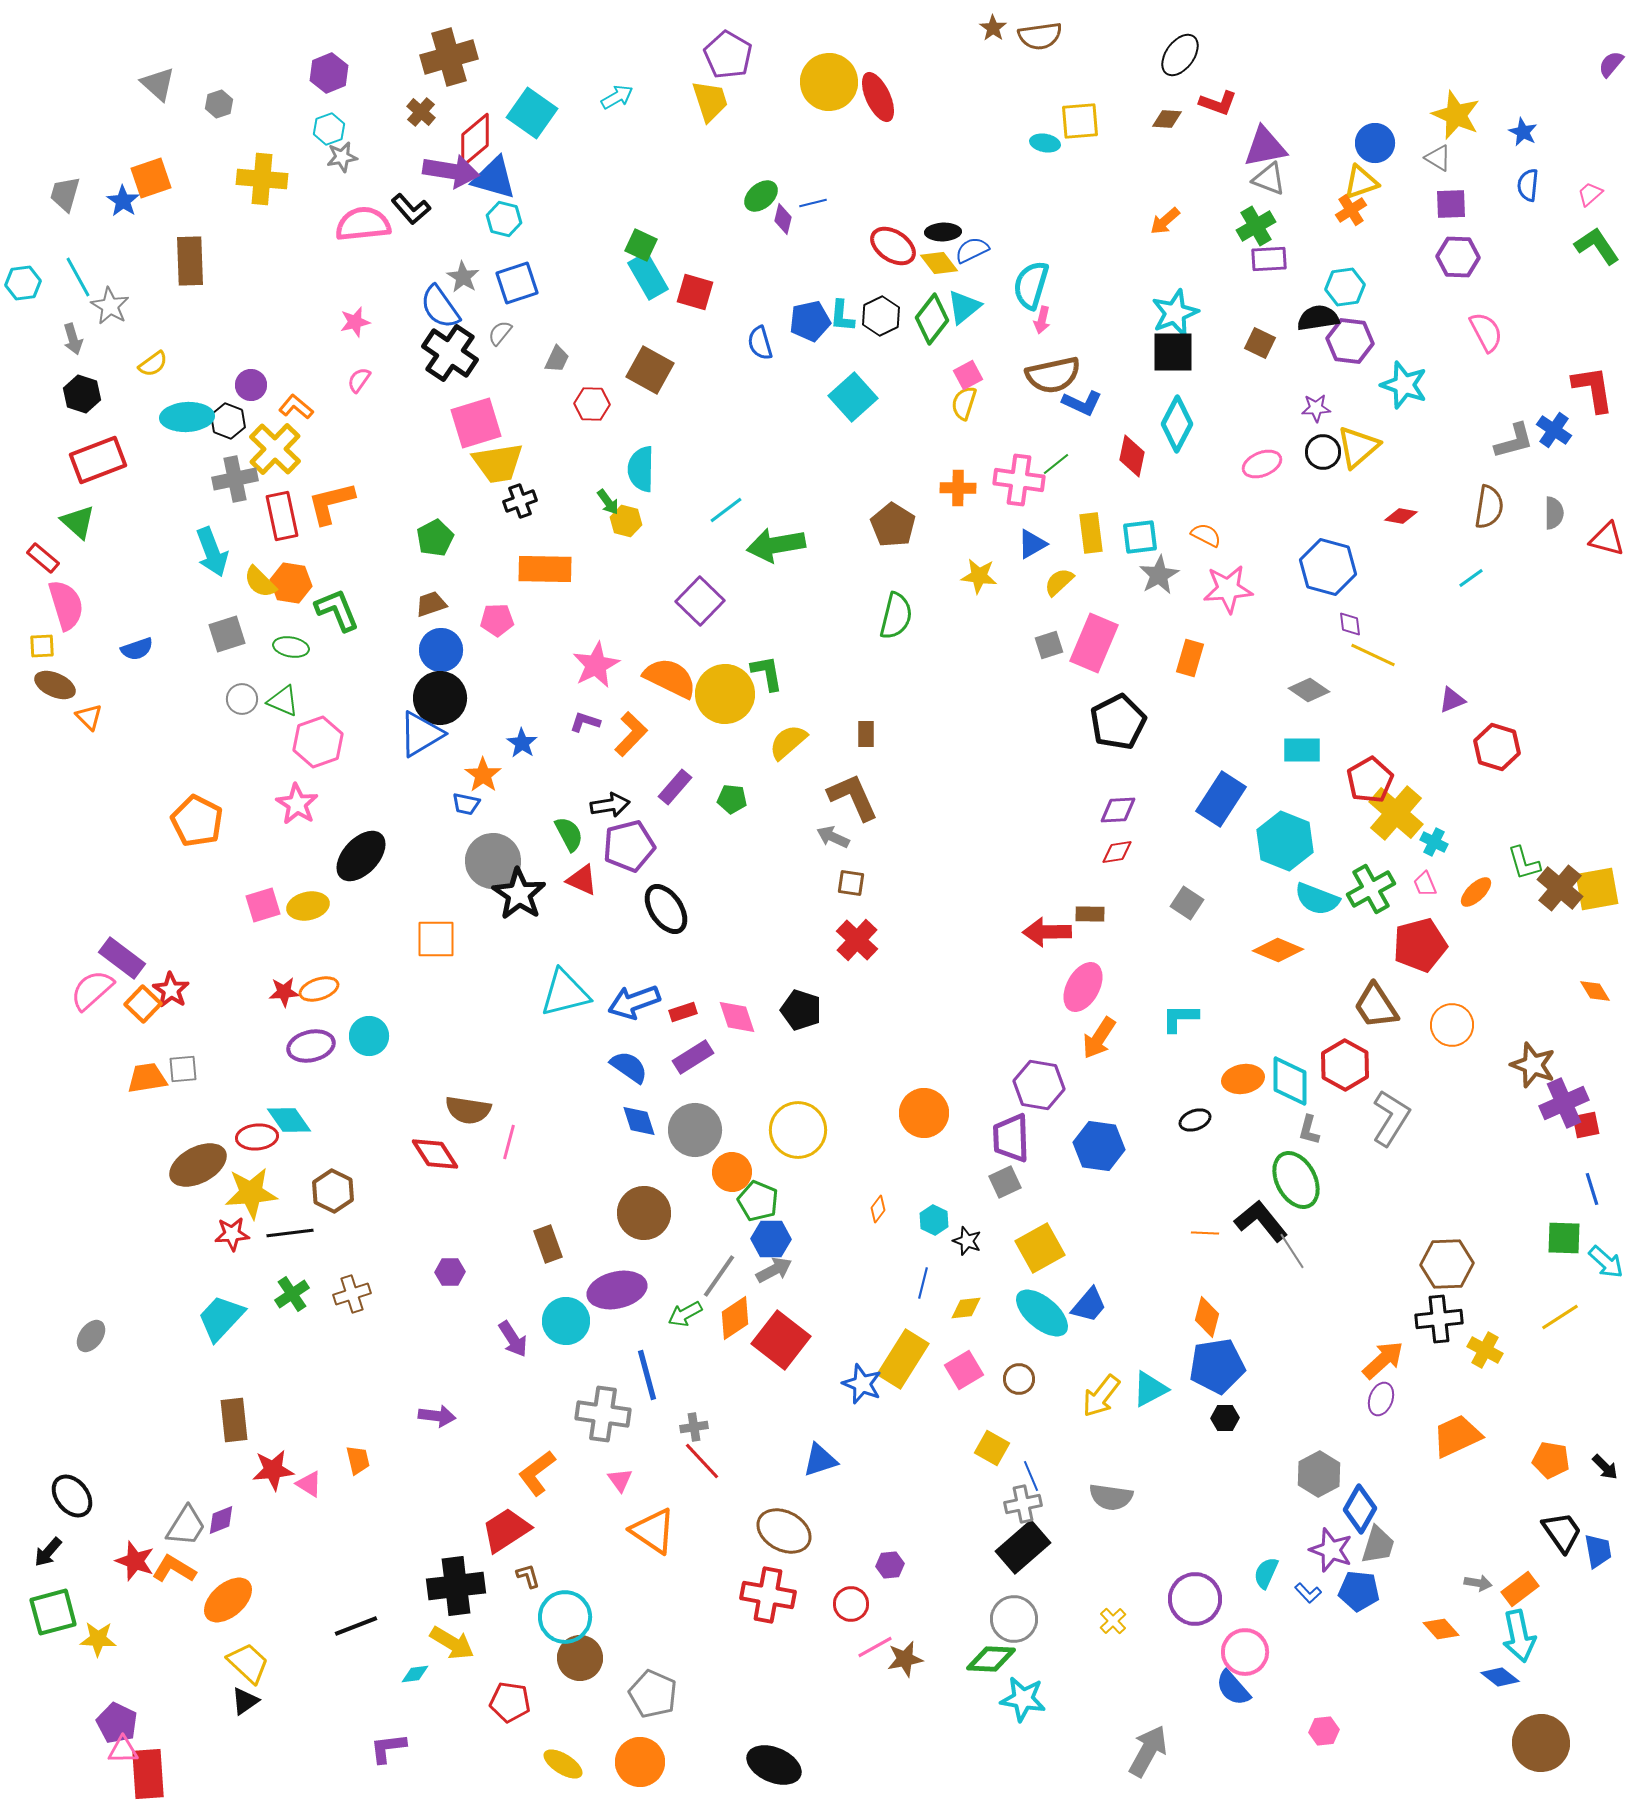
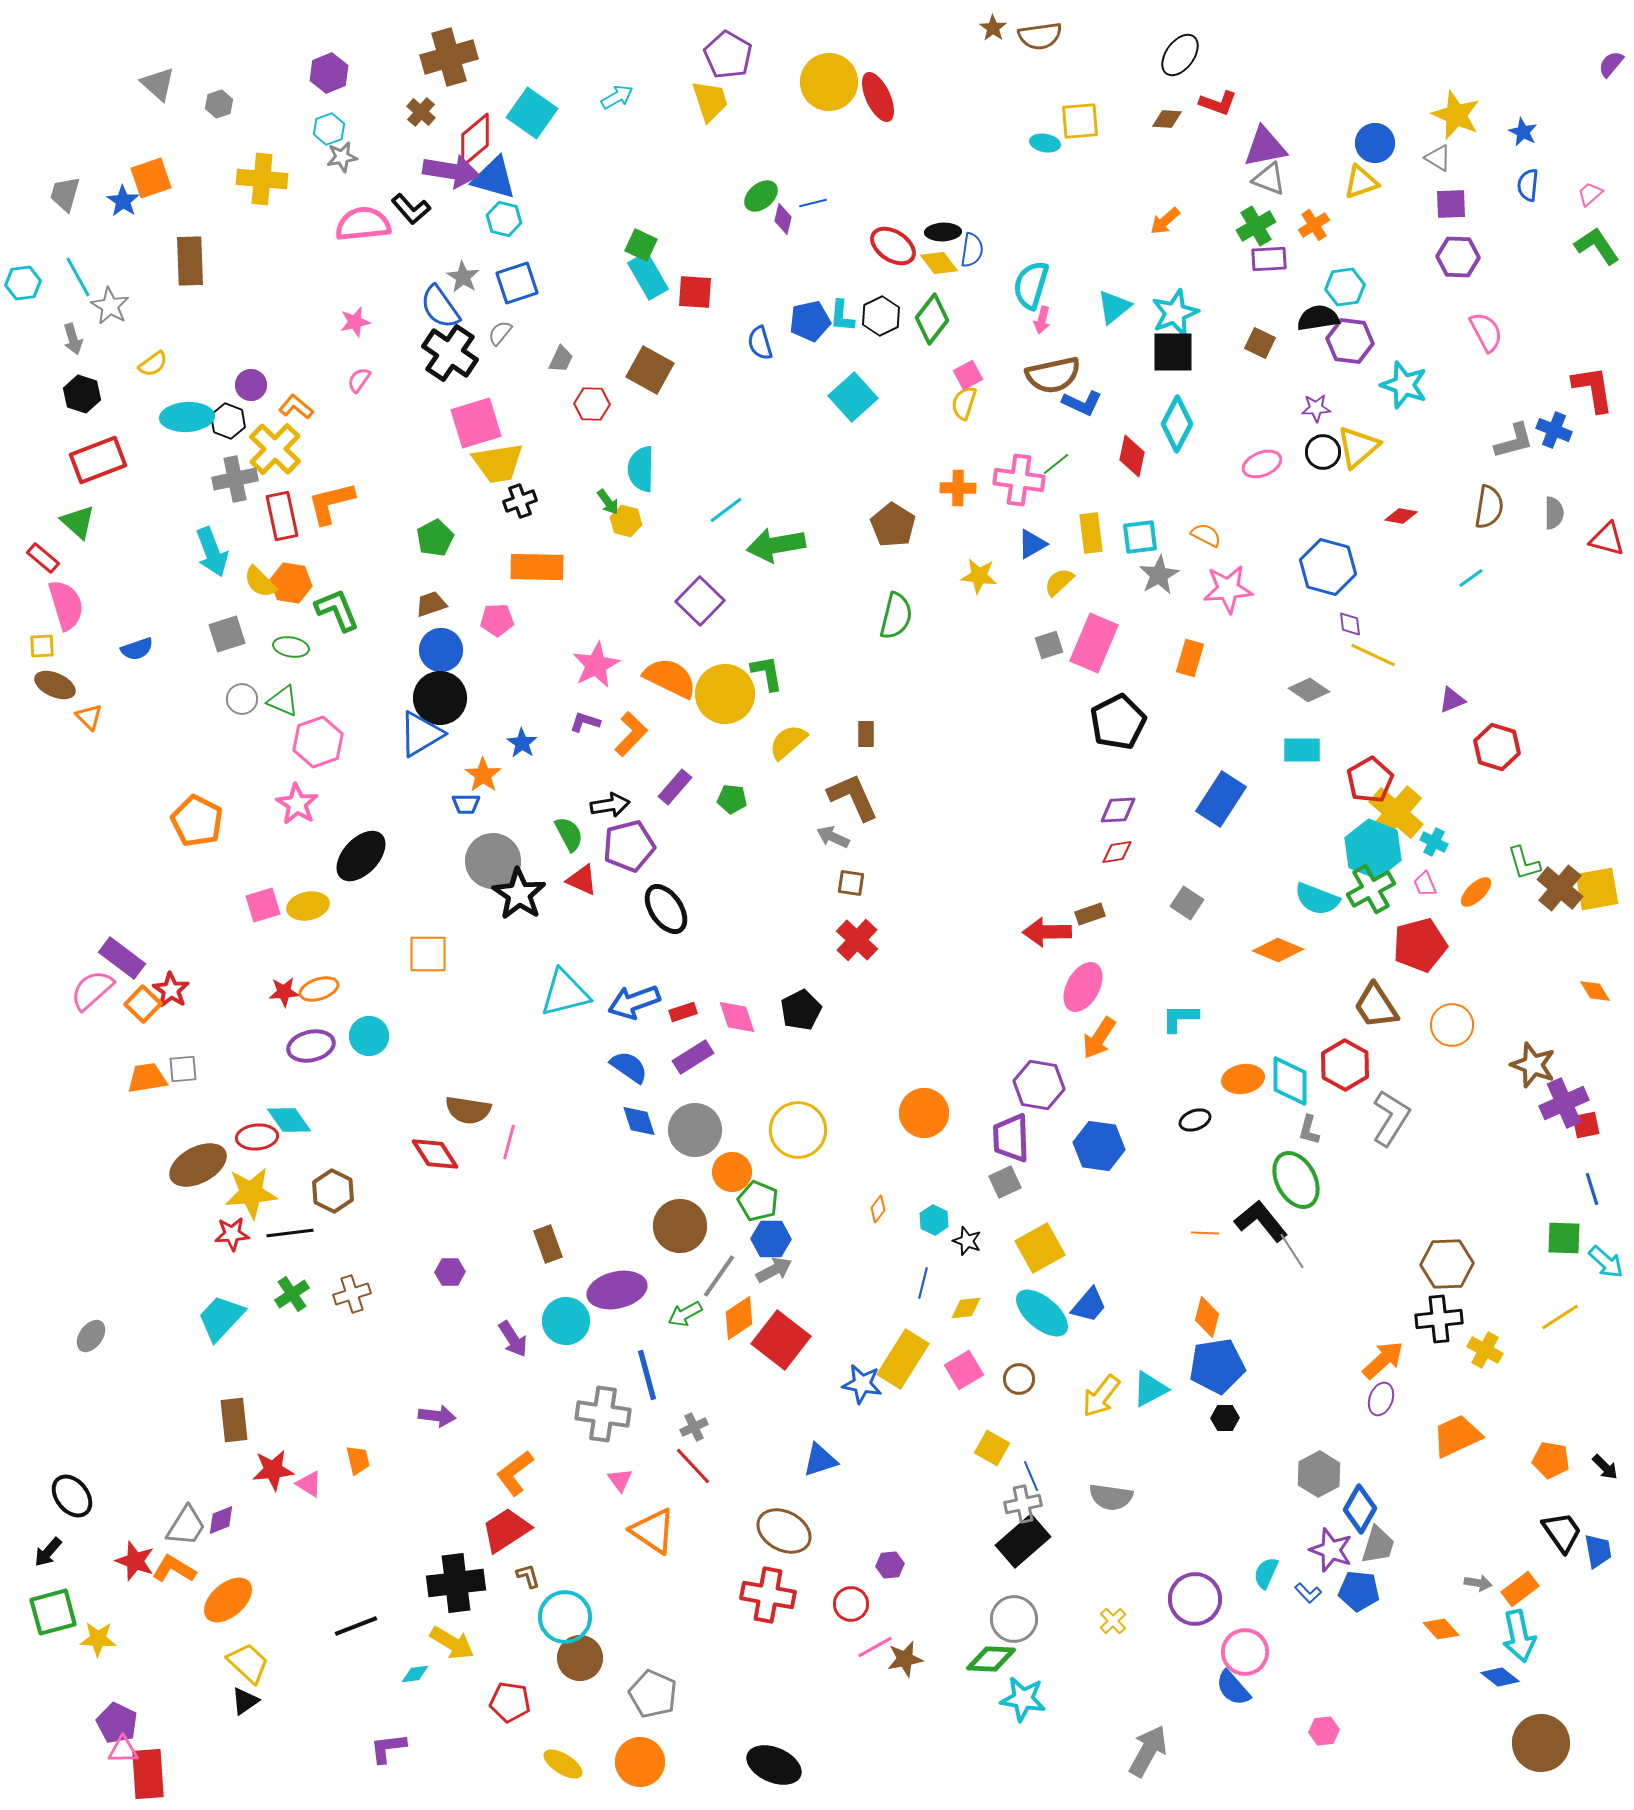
orange cross at (1351, 210): moved 37 px left, 15 px down
blue semicircle at (972, 250): rotated 124 degrees clockwise
red square at (695, 292): rotated 12 degrees counterclockwise
cyan triangle at (964, 307): moved 150 px right
gray trapezoid at (557, 359): moved 4 px right
blue cross at (1554, 430): rotated 12 degrees counterclockwise
orange rectangle at (545, 569): moved 8 px left, 2 px up
blue trapezoid at (466, 804): rotated 12 degrees counterclockwise
cyan hexagon at (1285, 841): moved 88 px right, 8 px down
brown rectangle at (1090, 914): rotated 20 degrees counterclockwise
orange square at (436, 939): moved 8 px left, 15 px down
black pentagon at (801, 1010): rotated 27 degrees clockwise
brown circle at (644, 1213): moved 36 px right, 13 px down
orange diamond at (735, 1318): moved 4 px right
blue star at (862, 1384): rotated 12 degrees counterclockwise
gray cross at (694, 1427): rotated 16 degrees counterclockwise
red line at (702, 1461): moved 9 px left, 5 px down
orange L-shape at (537, 1473): moved 22 px left
black rectangle at (1023, 1547): moved 6 px up
black cross at (456, 1586): moved 3 px up
